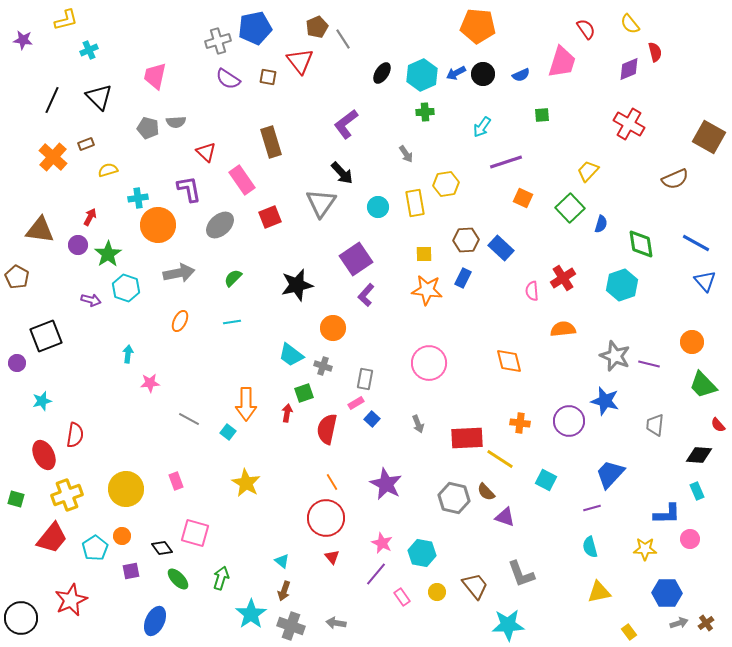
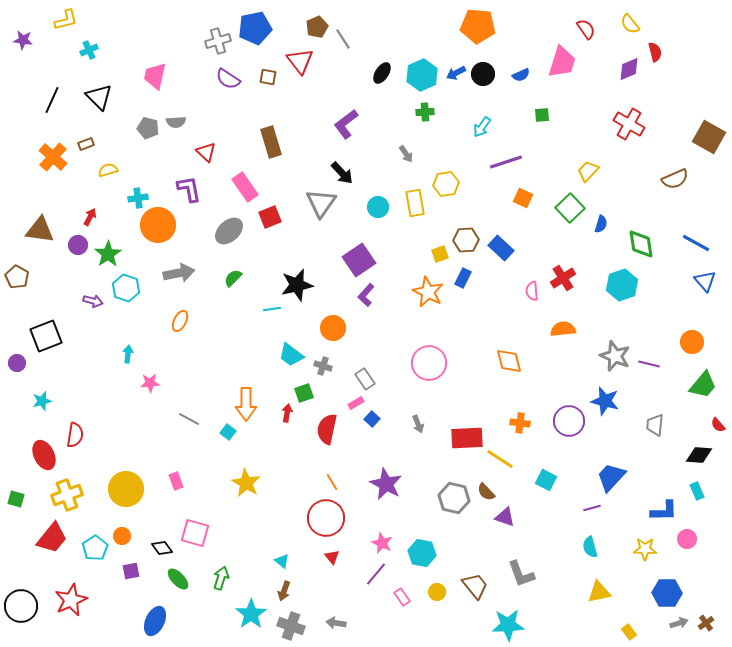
pink rectangle at (242, 180): moved 3 px right, 7 px down
gray ellipse at (220, 225): moved 9 px right, 6 px down
yellow square at (424, 254): moved 16 px right; rotated 18 degrees counterclockwise
purple square at (356, 259): moved 3 px right, 1 px down
orange star at (427, 290): moved 1 px right, 2 px down; rotated 20 degrees clockwise
purple arrow at (91, 300): moved 2 px right, 1 px down
cyan line at (232, 322): moved 40 px right, 13 px up
gray rectangle at (365, 379): rotated 45 degrees counterclockwise
green trapezoid at (703, 385): rotated 96 degrees counterclockwise
blue trapezoid at (610, 474): moved 1 px right, 3 px down
blue L-shape at (667, 514): moved 3 px left, 3 px up
pink circle at (690, 539): moved 3 px left
black circle at (21, 618): moved 12 px up
